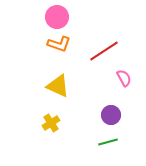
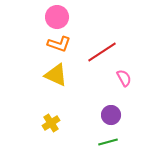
red line: moved 2 px left, 1 px down
yellow triangle: moved 2 px left, 11 px up
